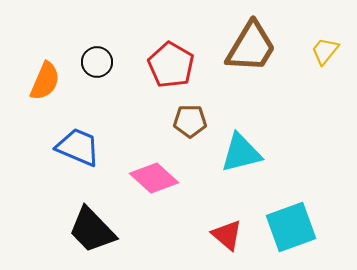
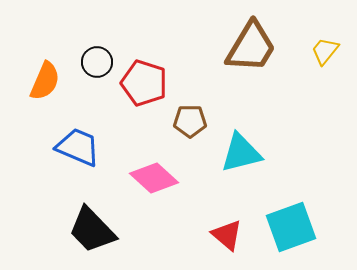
red pentagon: moved 27 px left, 18 px down; rotated 12 degrees counterclockwise
